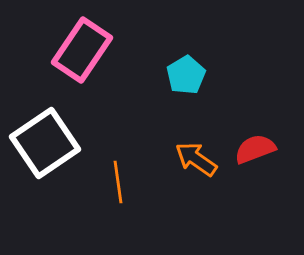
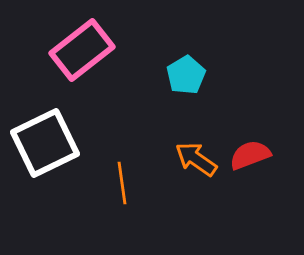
pink rectangle: rotated 18 degrees clockwise
white square: rotated 8 degrees clockwise
red semicircle: moved 5 px left, 6 px down
orange line: moved 4 px right, 1 px down
